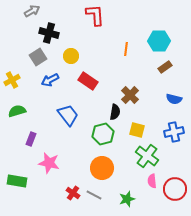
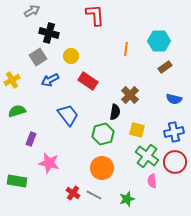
red circle: moved 27 px up
